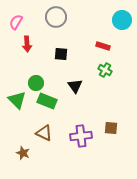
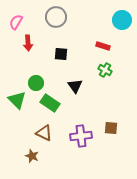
red arrow: moved 1 px right, 1 px up
green rectangle: moved 3 px right, 2 px down; rotated 12 degrees clockwise
brown star: moved 9 px right, 3 px down
